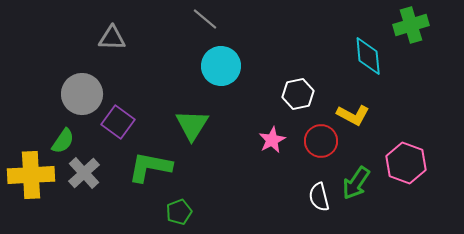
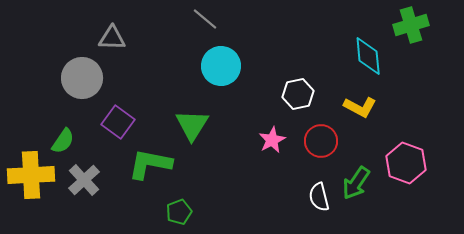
gray circle: moved 16 px up
yellow L-shape: moved 7 px right, 8 px up
green L-shape: moved 3 px up
gray cross: moved 7 px down
